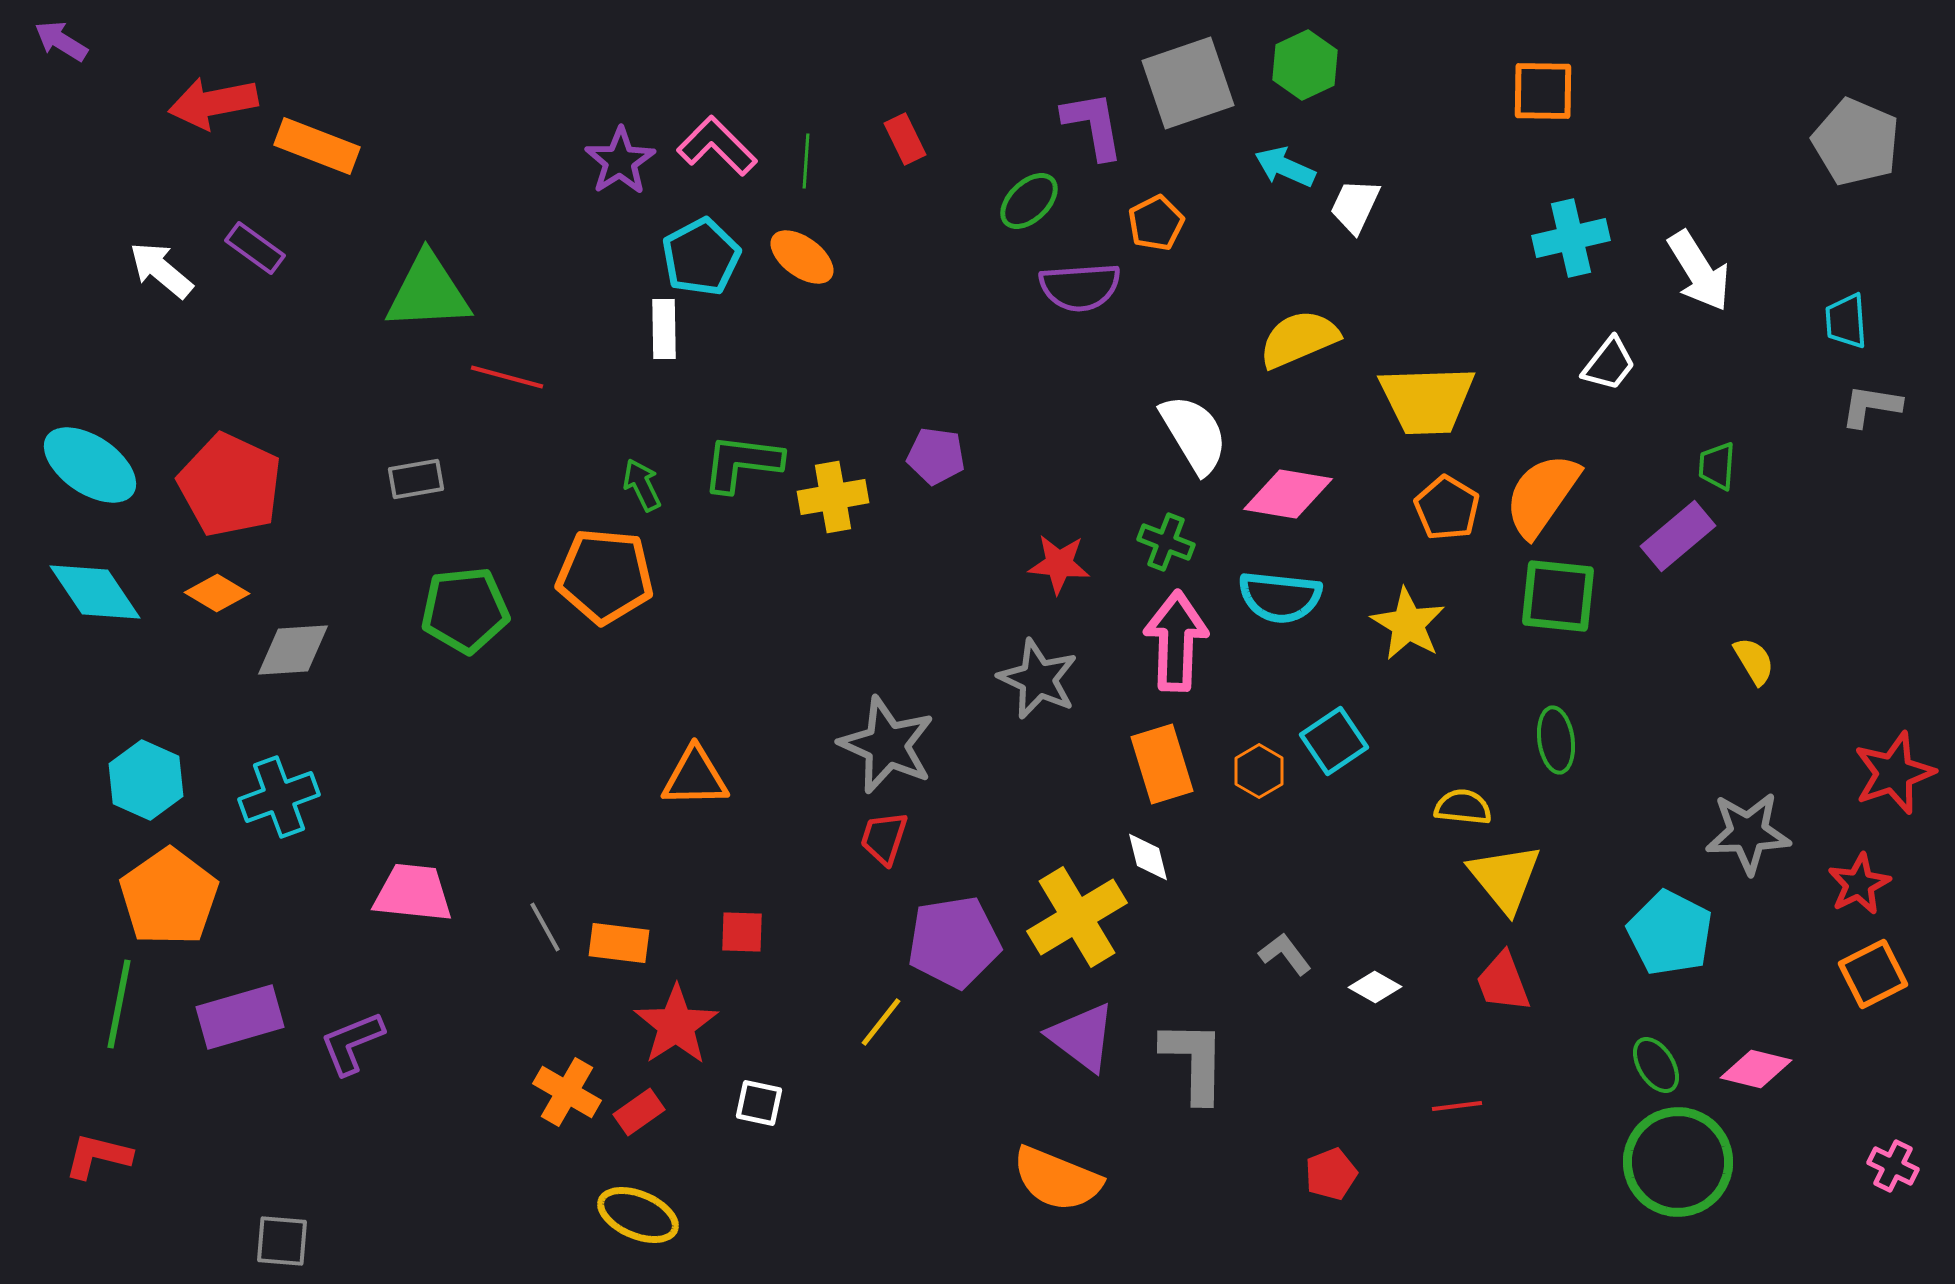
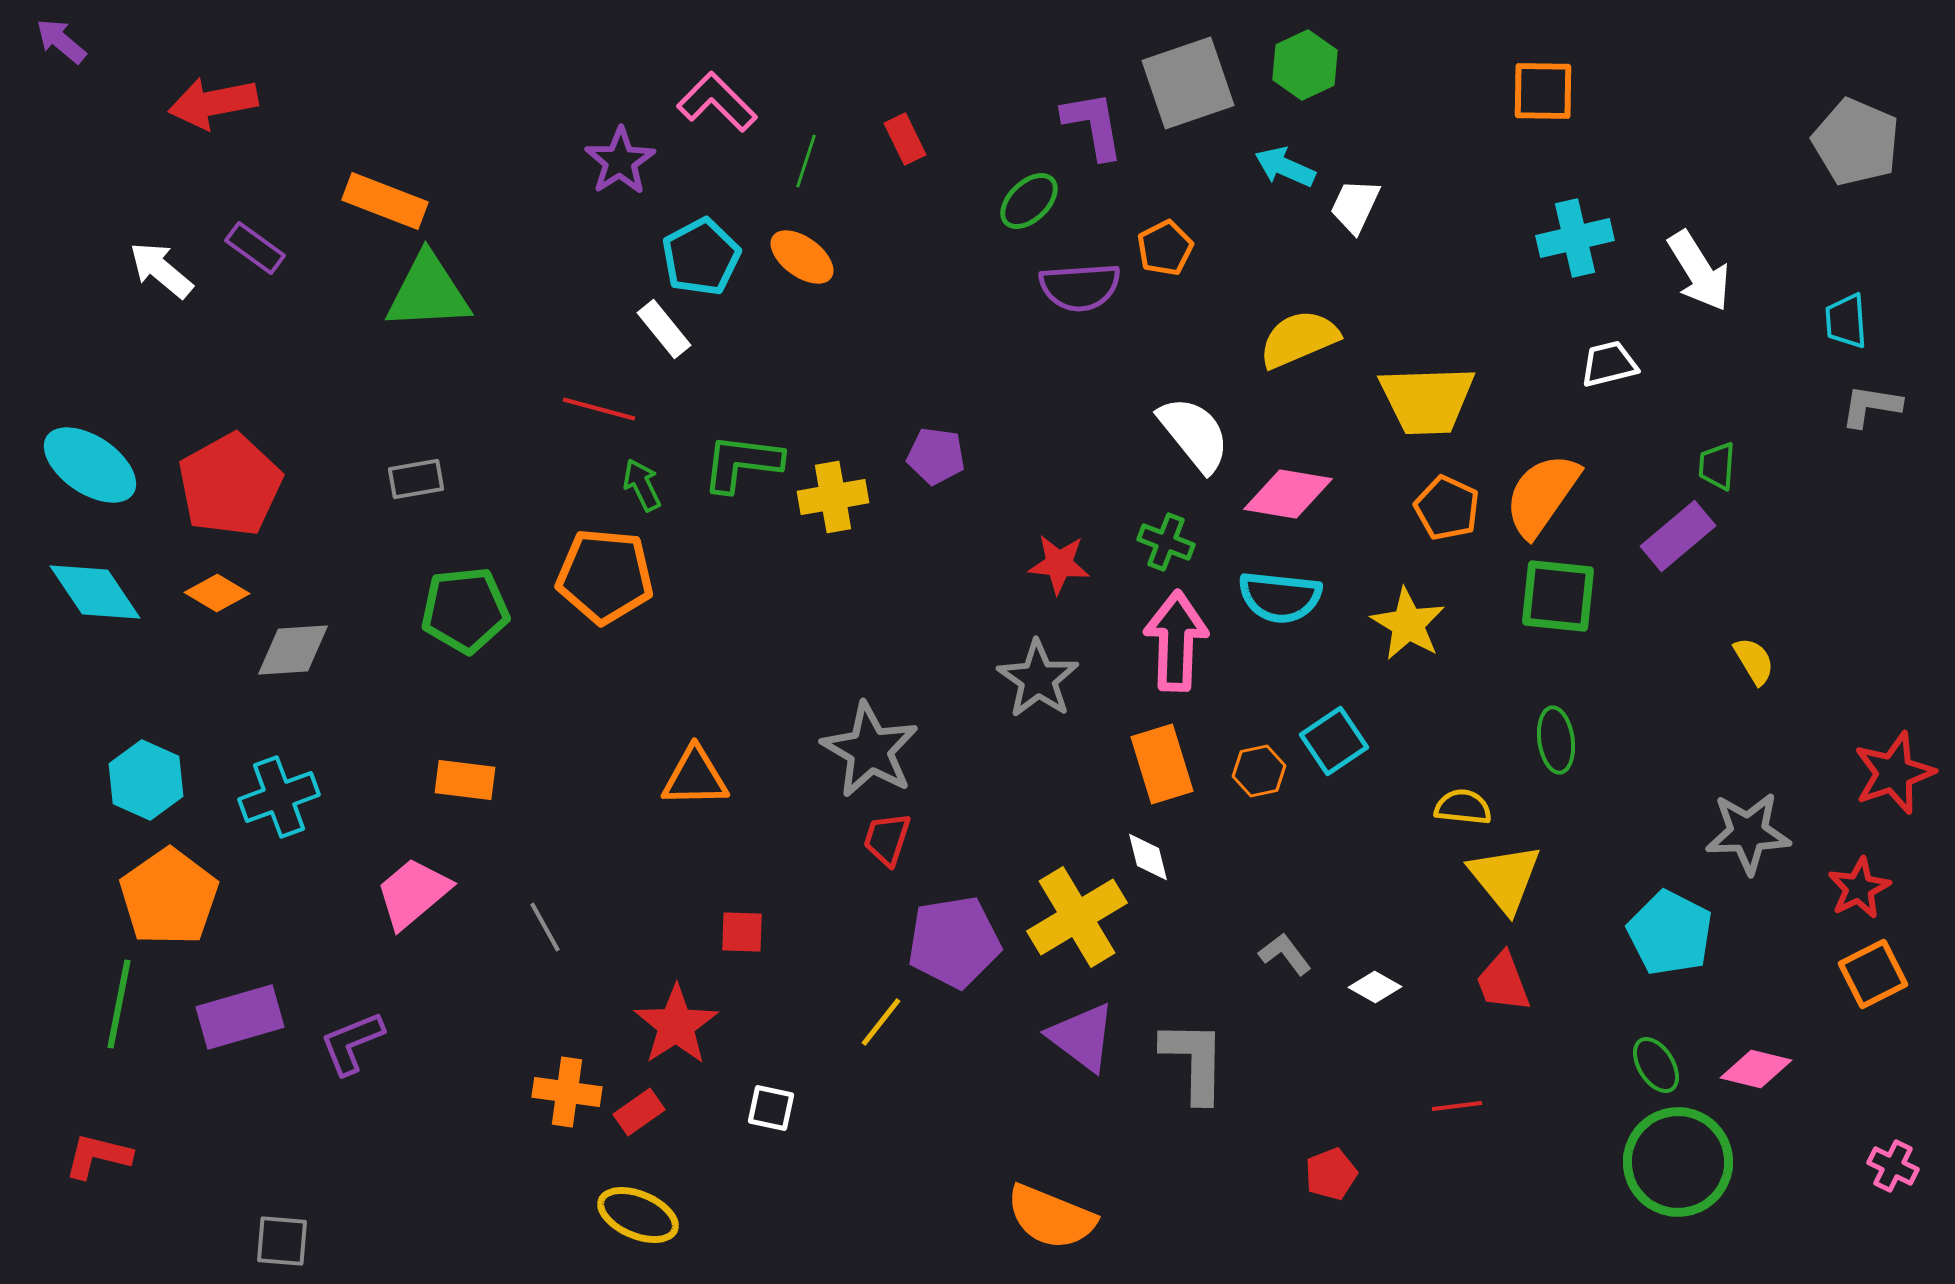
purple arrow at (61, 41): rotated 8 degrees clockwise
orange rectangle at (317, 146): moved 68 px right, 55 px down
pink L-shape at (717, 146): moved 44 px up
green line at (806, 161): rotated 14 degrees clockwise
orange pentagon at (1156, 223): moved 9 px right, 25 px down
cyan cross at (1571, 238): moved 4 px right
white rectangle at (664, 329): rotated 38 degrees counterclockwise
white trapezoid at (1609, 364): rotated 142 degrees counterclockwise
red line at (507, 377): moved 92 px right, 32 px down
white semicircle at (1194, 434): rotated 8 degrees counterclockwise
red pentagon at (230, 485): rotated 18 degrees clockwise
orange pentagon at (1447, 508): rotated 6 degrees counterclockwise
gray star at (1038, 679): rotated 10 degrees clockwise
gray star at (887, 745): moved 17 px left, 5 px down; rotated 6 degrees clockwise
orange hexagon at (1259, 771): rotated 18 degrees clockwise
red trapezoid at (884, 838): moved 3 px right, 1 px down
red star at (1859, 884): moved 4 px down
pink trapezoid at (413, 893): rotated 46 degrees counterclockwise
orange rectangle at (619, 943): moved 154 px left, 163 px up
orange cross at (567, 1092): rotated 22 degrees counterclockwise
white square at (759, 1103): moved 12 px right, 5 px down
orange semicircle at (1057, 1179): moved 6 px left, 38 px down
